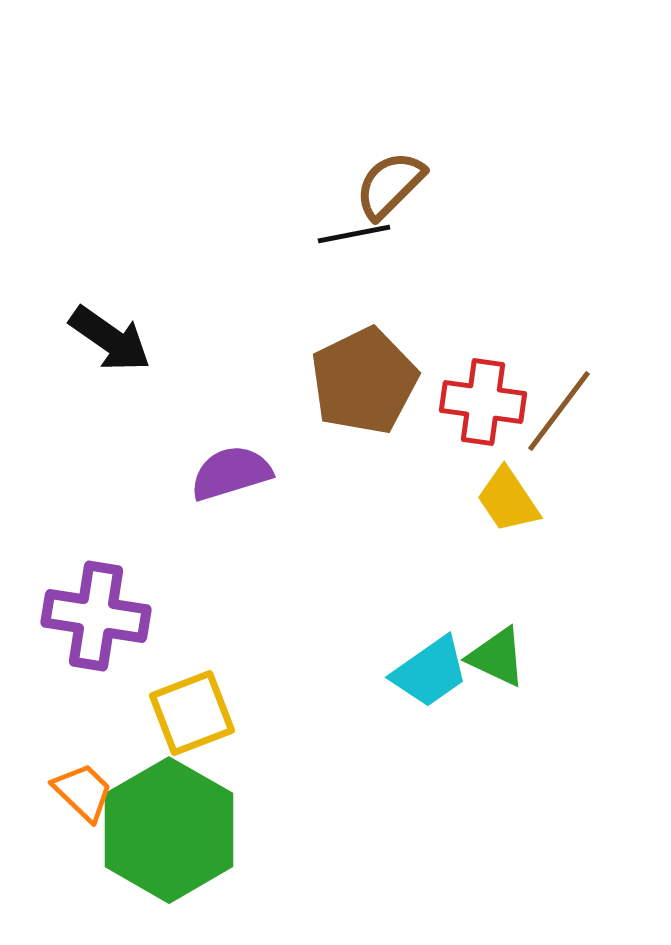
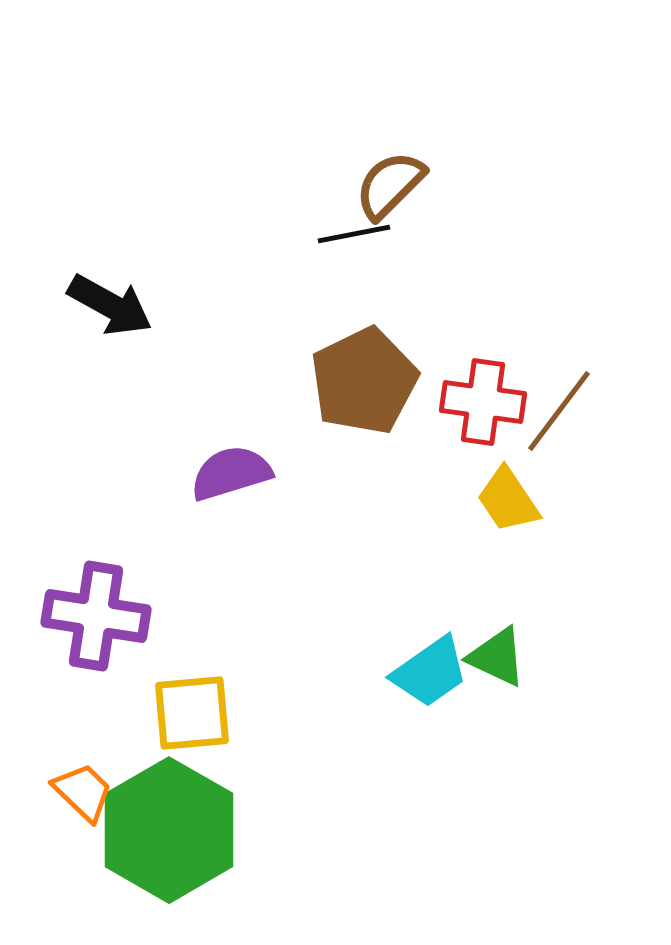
black arrow: moved 34 px up; rotated 6 degrees counterclockwise
yellow square: rotated 16 degrees clockwise
